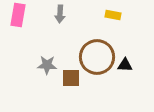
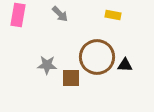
gray arrow: rotated 48 degrees counterclockwise
